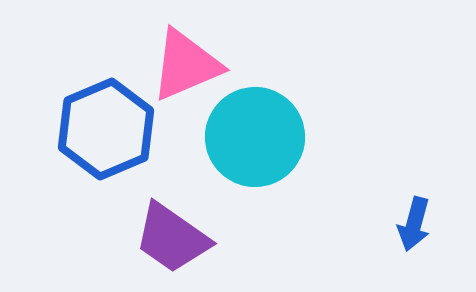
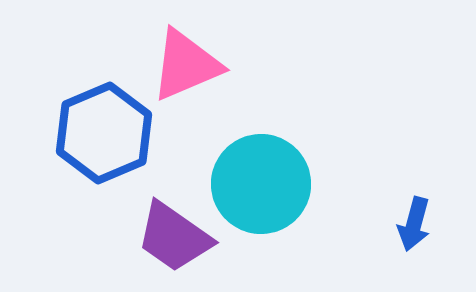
blue hexagon: moved 2 px left, 4 px down
cyan circle: moved 6 px right, 47 px down
purple trapezoid: moved 2 px right, 1 px up
